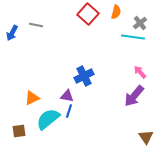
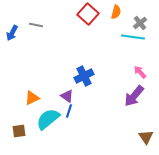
purple triangle: rotated 24 degrees clockwise
